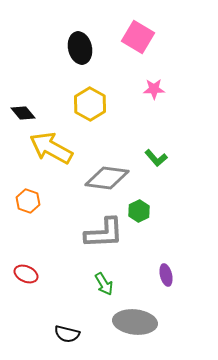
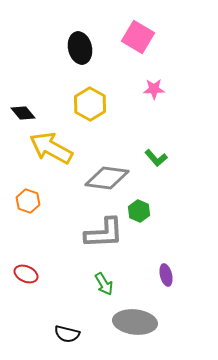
green hexagon: rotated 10 degrees counterclockwise
